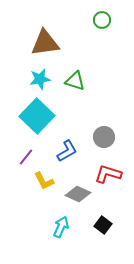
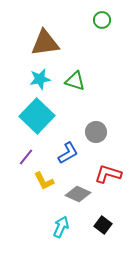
gray circle: moved 8 px left, 5 px up
blue L-shape: moved 1 px right, 2 px down
